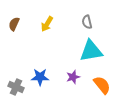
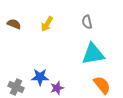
brown semicircle: rotated 88 degrees clockwise
cyan triangle: moved 2 px right, 3 px down
purple star: moved 16 px left, 11 px down
